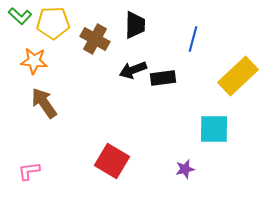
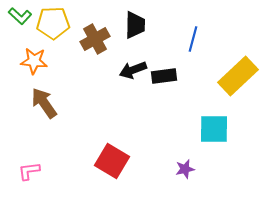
brown cross: rotated 32 degrees clockwise
black rectangle: moved 1 px right, 2 px up
